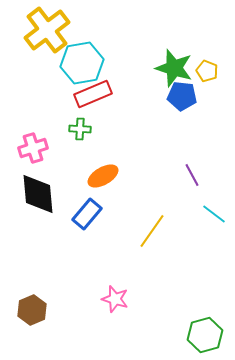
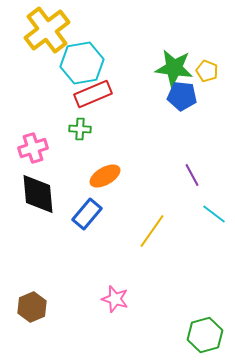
green star: rotated 9 degrees counterclockwise
orange ellipse: moved 2 px right
brown hexagon: moved 3 px up
